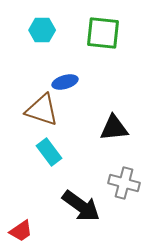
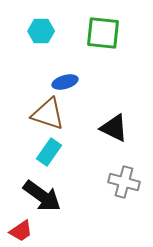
cyan hexagon: moved 1 px left, 1 px down
brown triangle: moved 6 px right, 4 px down
black triangle: rotated 32 degrees clockwise
cyan rectangle: rotated 72 degrees clockwise
gray cross: moved 1 px up
black arrow: moved 39 px left, 10 px up
